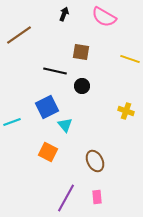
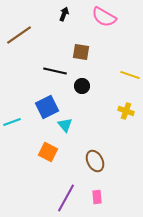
yellow line: moved 16 px down
